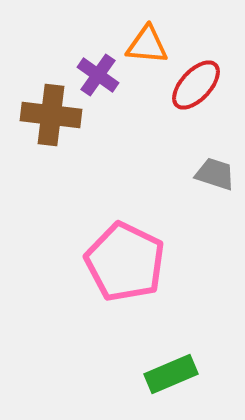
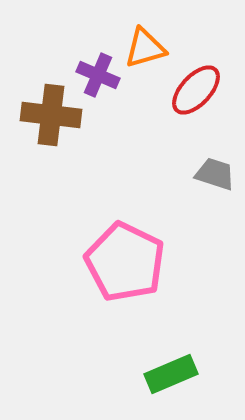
orange triangle: moved 2 px left, 3 px down; rotated 21 degrees counterclockwise
purple cross: rotated 12 degrees counterclockwise
red ellipse: moved 5 px down
